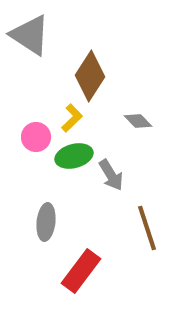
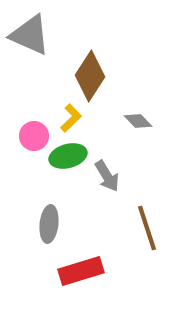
gray triangle: rotated 9 degrees counterclockwise
yellow L-shape: moved 1 px left
pink circle: moved 2 px left, 1 px up
green ellipse: moved 6 px left
gray arrow: moved 4 px left, 1 px down
gray ellipse: moved 3 px right, 2 px down
red rectangle: rotated 36 degrees clockwise
